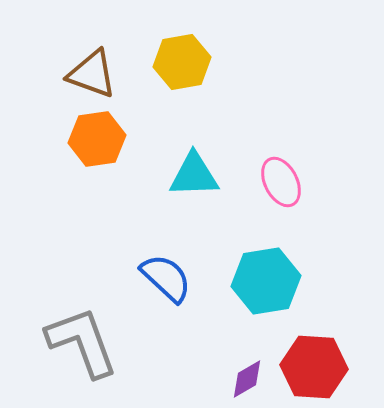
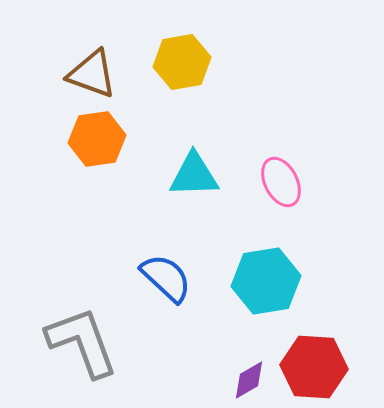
purple diamond: moved 2 px right, 1 px down
